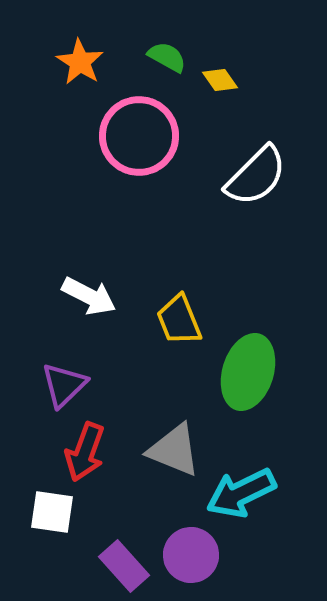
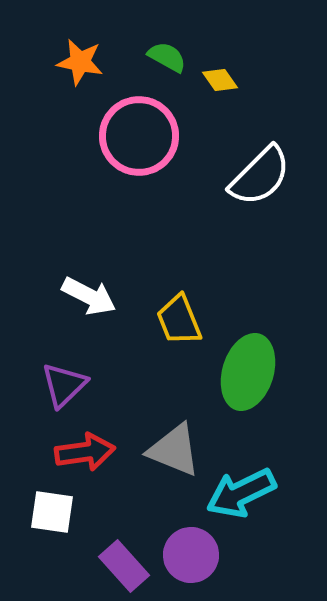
orange star: rotated 21 degrees counterclockwise
white semicircle: moved 4 px right
red arrow: rotated 118 degrees counterclockwise
